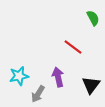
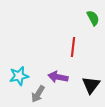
red line: rotated 60 degrees clockwise
purple arrow: rotated 66 degrees counterclockwise
